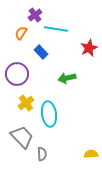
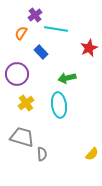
cyan ellipse: moved 10 px right, 9 px up
gray trapezoid: rotated 30 degrees counterclockwise
yellow semicircle: moved 1 px right; rotated 136 degrees clockwise
